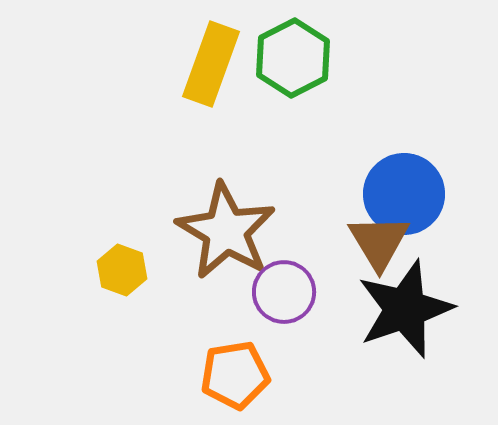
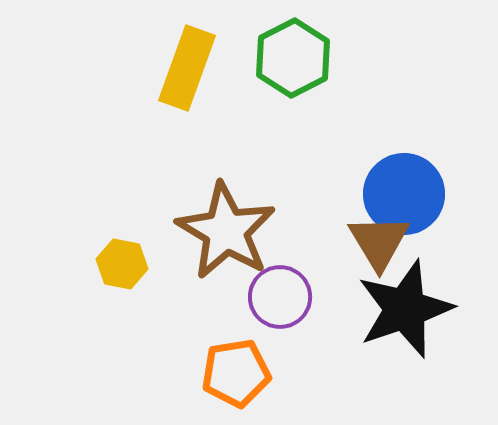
yellow rectangle: moved 24 px left, 4 px down
yellow hexagon: moved 6 px up; rotated 9 degrees counterclockwise
purple circle: moved 4 px left, 5 px down
orange pentagon: moved 1 px right, 2 px up
